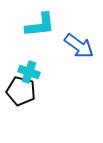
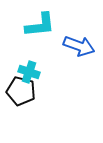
blue arrow: rotated 16 degrees counterclockwise
